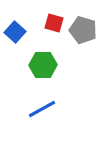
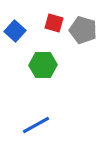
blue square: moved 1 px up
blue line: moved 6 px left, 16 px down
